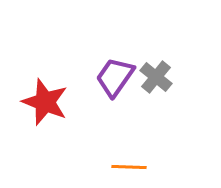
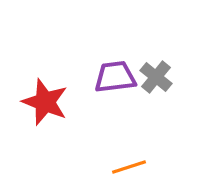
purple trapezoid: rotated 48 degrees clockwise
orange line: rotated 20 degrees counterclockwise
